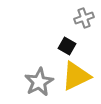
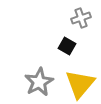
gray cross: moved 3 px left
yellow triangle: moved 4 px right, 8 px down; rotated 24 degrees counterclockwise
